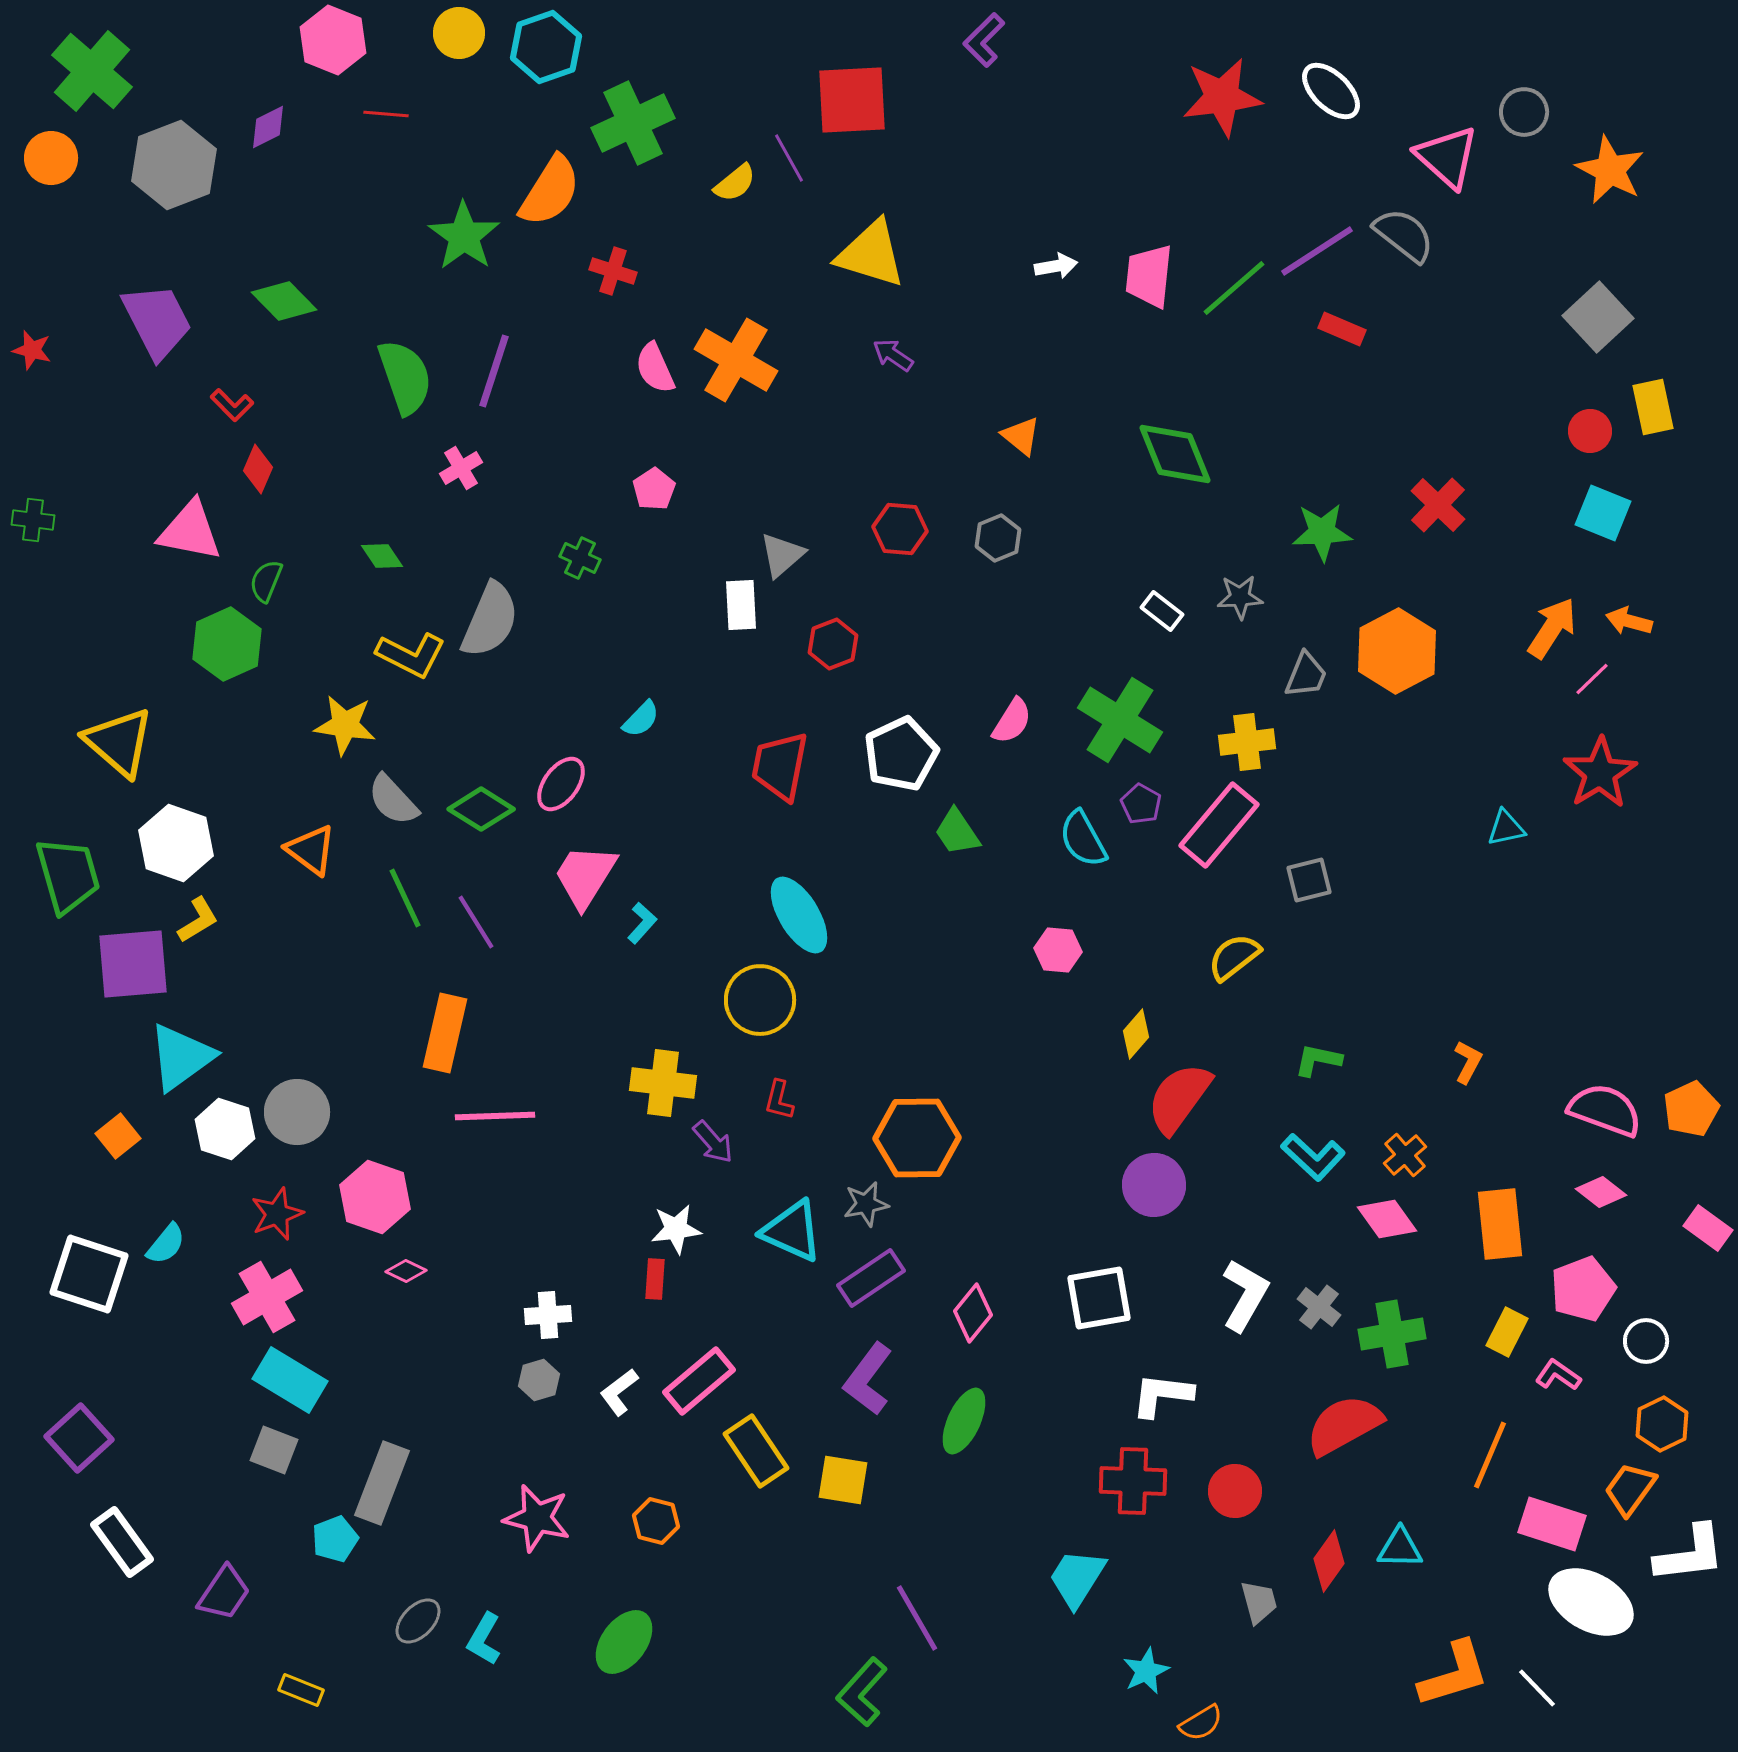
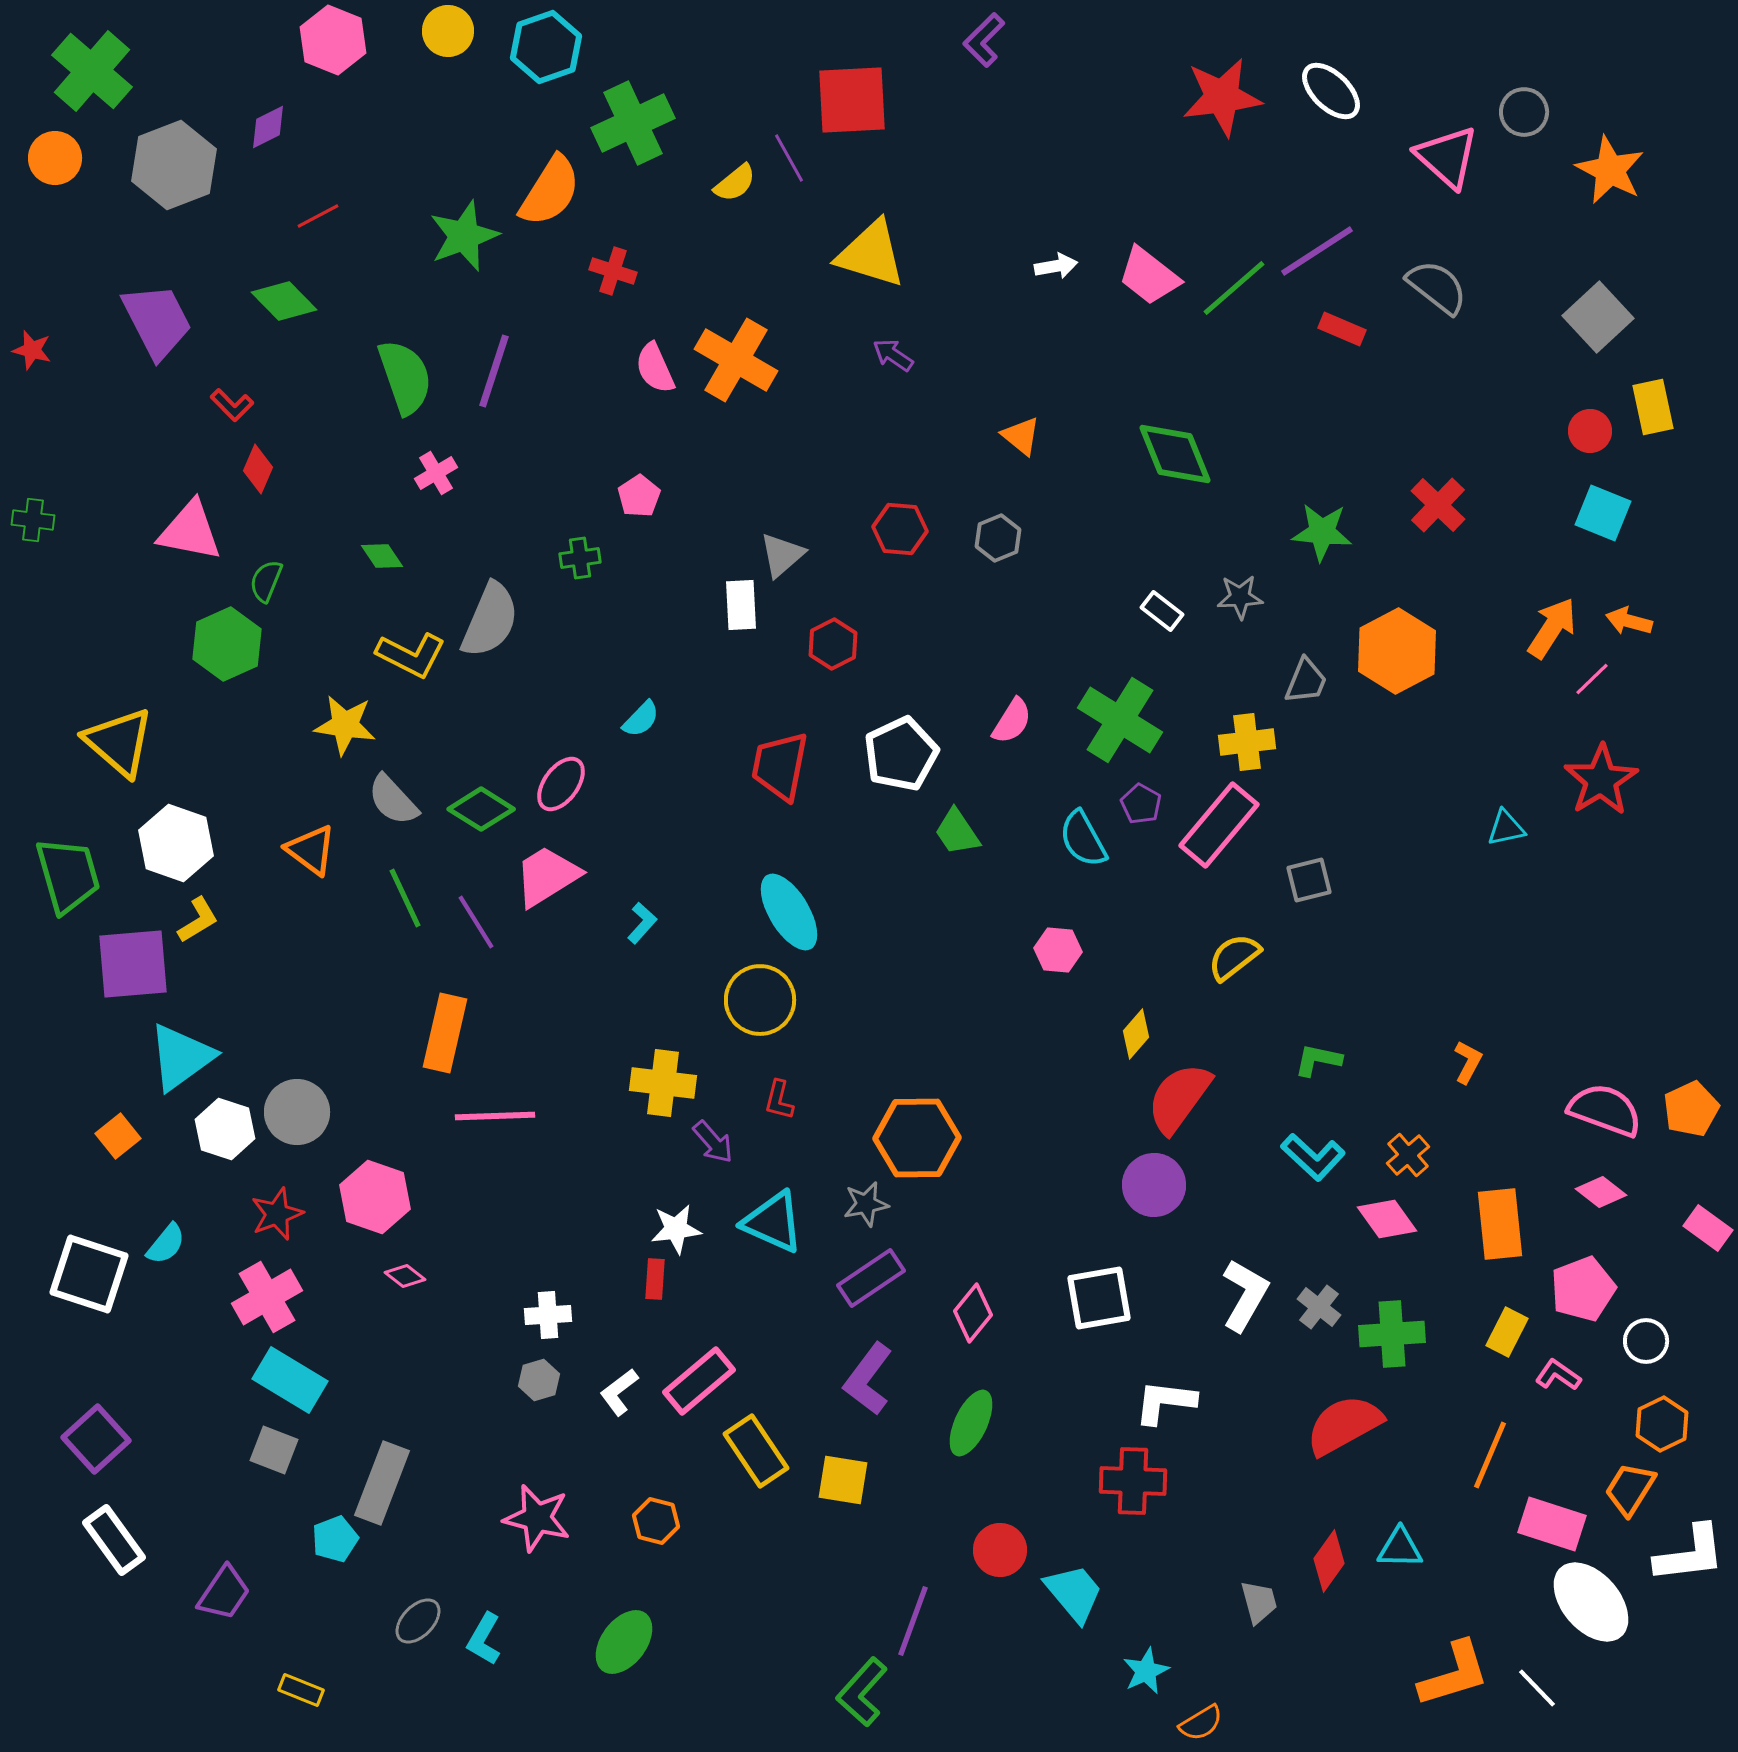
yellow circle at (459, 33): moved 11 px left, 2 px up
red line at (386, 114): moved 68 px left, 102 px down; rotated 33 degrees counterclockwise
orange circle at (51, 158): moved 4 px right
gray semicircle at (1404, 235): moved 33 px right, 52 px down
green star at (464, 236): rotated 16 degrees clockwise
pink trapezoid at (1149, 276): rotated 58 degrees counterclockwise
pink cross at (461, 468): moved 25 px left, 5 px down
pink pentagon at (654, 489): moved 15 px left, 7 px down
green star at (1322, 532): rotated 8 degrees clockwise
green cross at (580, 558): rotated 33 degrees counterclockwise
red hexagon at (833, 644): rotated 6 degrees counterclockwise
gray trapezoid at (1306, 675): moved 6 px down
red star at (1600, 773): moved 1 px right, 7 px down
pink trapezoid at (585, 876): moved 38 px left; rotated 26 degrees clockwise
cyan ellipse at (799, 915): moved 10 px left, 3 px up
orange cross at (1405, 1155): moved 3 px right
cyan triangle at (792, 1231): moved 19 px left, 9 px up
pink diamond at (406, 1271): moved 1 px left, 5 px down; rotated 12 degrees clockwise
green cross at (1392, 1334): rotated 6 degrees clockwise
white L-shape at (1162, 1395): moved 3 px right, 7 px down
green ellipse at (964, 1421): moved 7 px right, 2 px down
purple square at (79, 1438): moved 17 px right, 1 px down
orange trapezoid at (1630, 1489): rotated 4 degrees counterclockwise
red circle at (1235, 1491): moved 235 px left, 59 px down
white rectangle at (122, 1542): moved 8 px left, 2 px up
cyan trapezoid at (1077, 1578): moved 3 px left, 15 px down; rotated 108 degrees clockwise
white ellipse at (1591, 1602): rotated 20 degrees clockwise
purple line at (917, 1618): moved 4 px left, 3 px down; rotated 50 degrees clockwise
